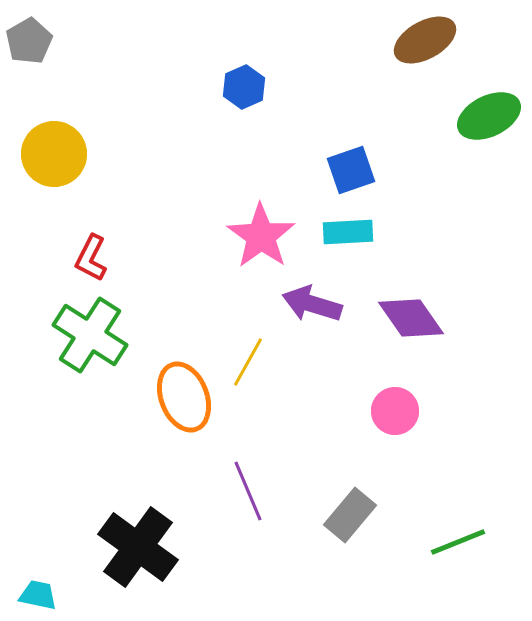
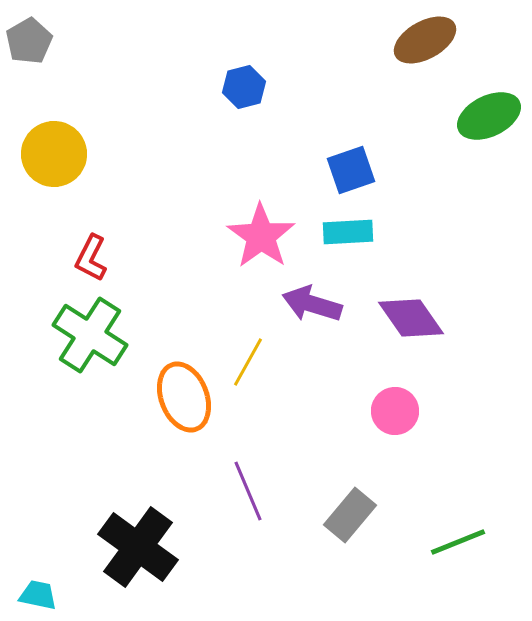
blue hexagon: rotated 9 degrees clockwise
